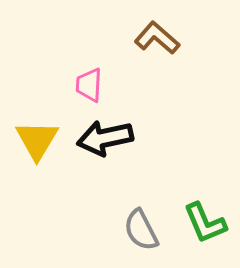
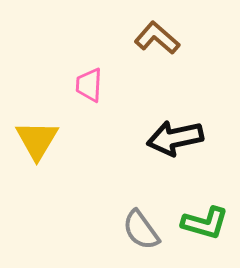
black arrow: moved 70 px right
green L-shape: rotated 51 degrees counterclockwise
gray semicircle: rotated 9 degrees counterclockwise
